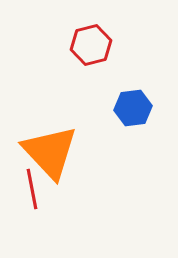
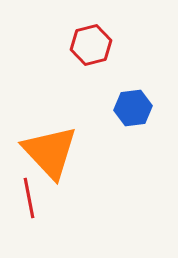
red line: moved 3 px left, 9 px down
